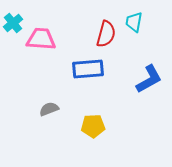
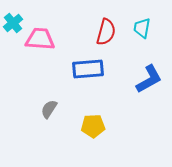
cyan trapezoid: moved 8 px right, 6 px down
red semicircle: moved 2 px up
pink trapezoid: moved 1 px left
gray semicircle: rotated 36 degrees counterclockwise
